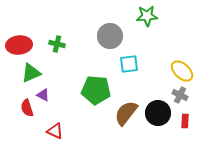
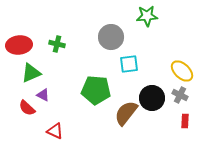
gray circle: moved 1 px right, 1 px down
red semicircle: rotated 30 degrees counterclockwise
black circle: moved 6 px left, 15 px up
